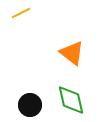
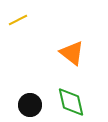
yellow line: moved 3 px left, 7 px down
green diamond: moved 2 px down
